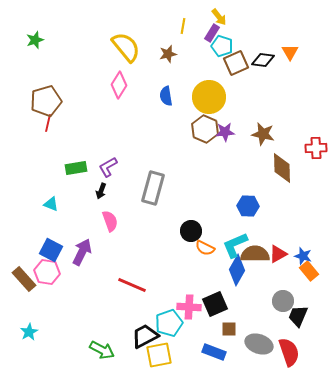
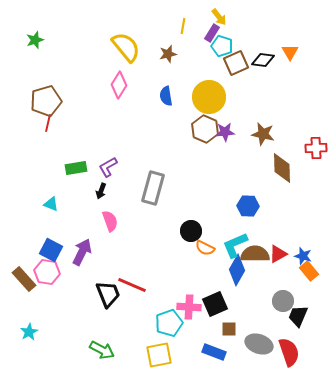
black trapezoid at (145, 336): moved 37 px left, 42 px up; rotated 96 degrees clockwise
